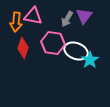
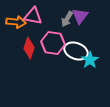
purple triangle: moved 4 px left
orange arrow: rotated 90 degrees counterclockwise
red diamond: moved 6 px right
